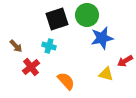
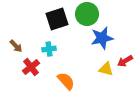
green circle: moved 1 px up
cyan cross: moved 3 px down; rotated 24 degrees counterclockwise
yellow triangle: moved 5 px up
